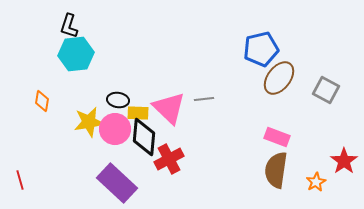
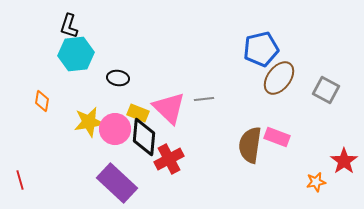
black ellipse: moved 22 px up
yellow rectangle: rotated 20 degrees clockwise
brown semicircle: moved 26 px left, 25 px up
orange star: rotated 18 degrees clockwise
